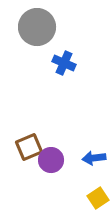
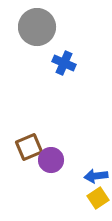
blue arrow: moved 2 px right, 18 px down
